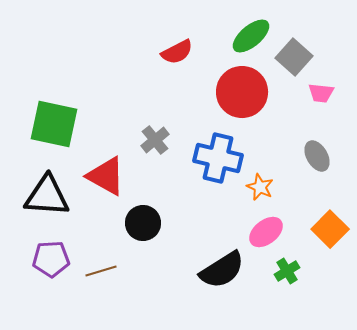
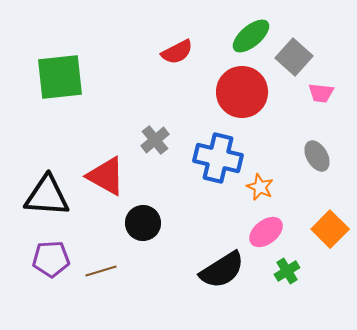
green square: moved 6 px right, 47 px up; rotated 18 degrees counterclockwise
